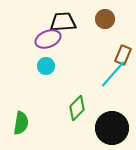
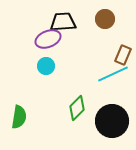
cyan line: rotated 24 degrees clockwise
green semicircle: moved 2 px left, 6 px up
black circle: moved 7 px up
